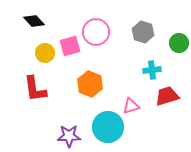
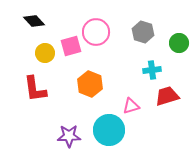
pink square: moved 1 px right
cyan circle: moved 1 px right, 3 px down
